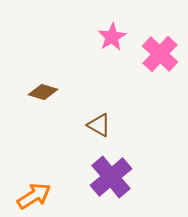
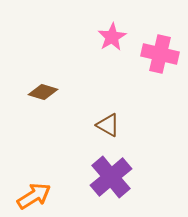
pink cross: rotated 30 degrees counterclockwise
brown triangle: moved 9 px right
